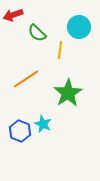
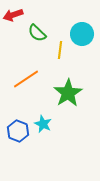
cyan circle: moved 3 px right, 7 px down
blue hexagon: moved 2 px left
